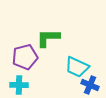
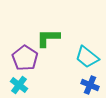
purple pentagon: moved 1 px down; rotated 25 degrees counterclockwise
cyan trapezoid: moved 10 px right, 10 px up; rotated 15 degrees clockwise
cyan cross: rotated 36 degrees clockwise
